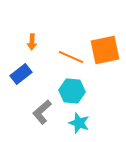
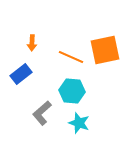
orange arrow: moved 1 px down
gray L-shape: moved 1 px down
